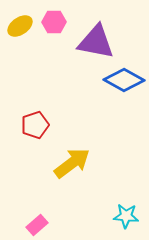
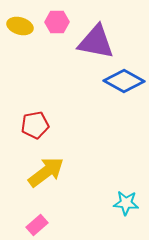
pink hexagon: moved 3 px right
yellow ellipse: rotated 50 degrees clockwise
blue diamond: moved 1 px down
red pentagon: rotated 8 degrees clockwise
yellow arrow: moved 26 px left, 9 px down
cyan star: moved 13 px up
